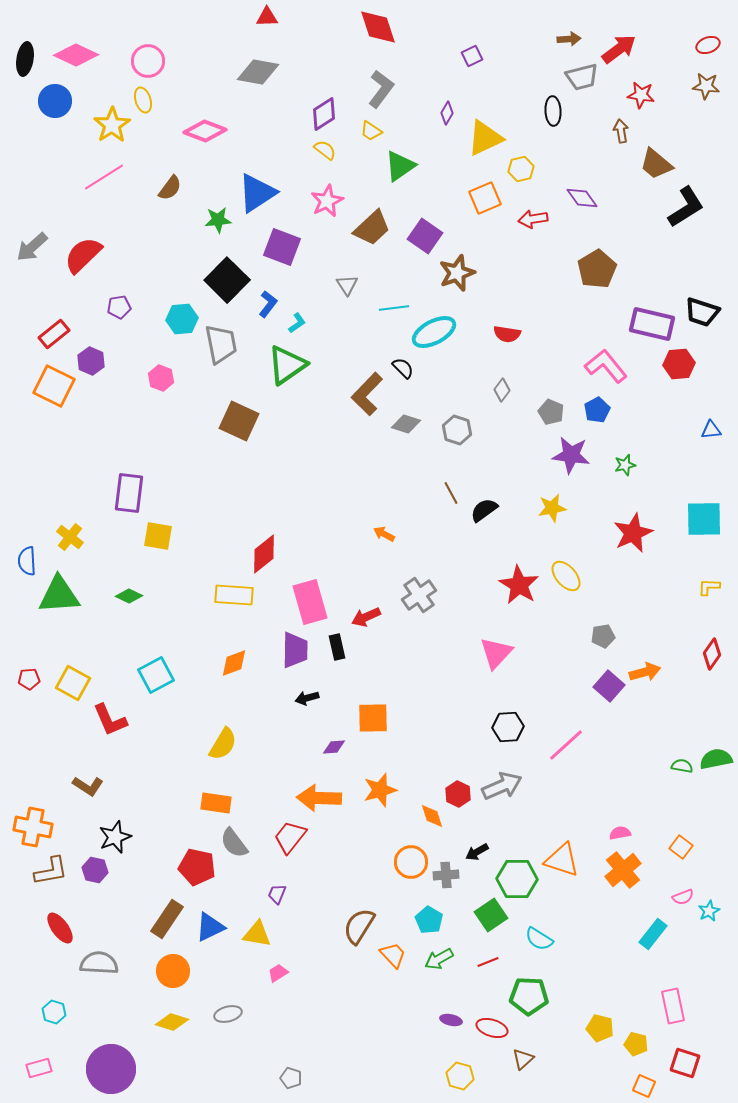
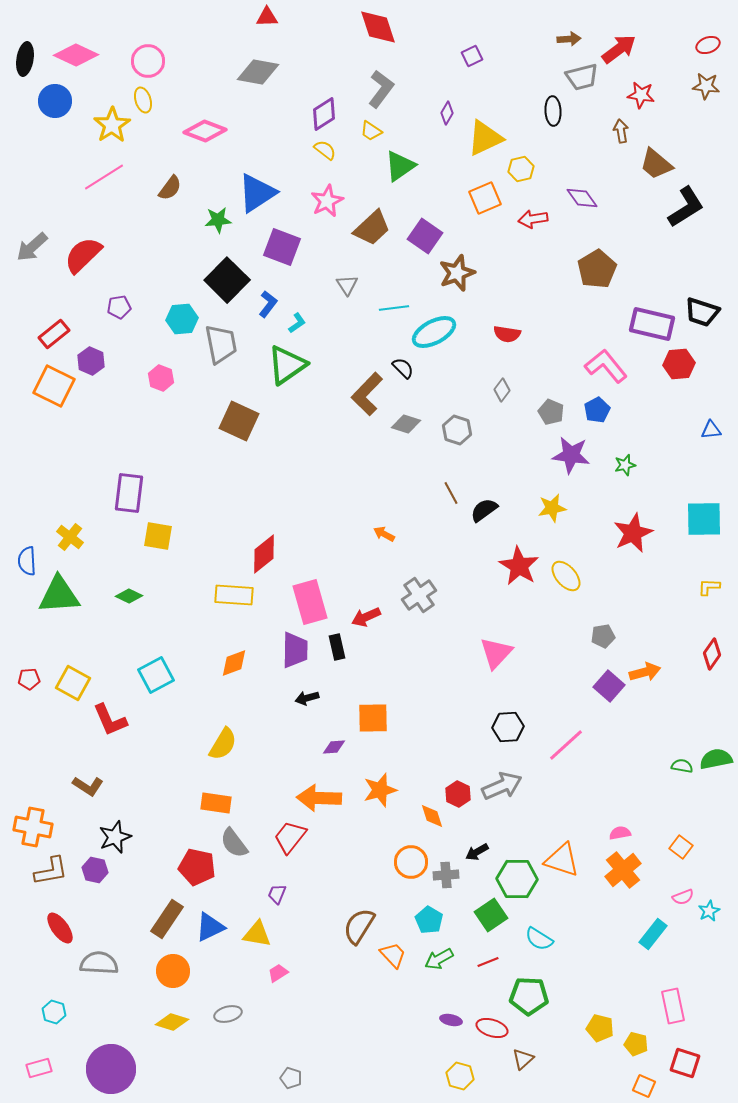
red star at (519, 585): moved 19 px up
